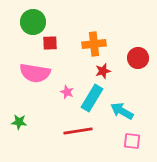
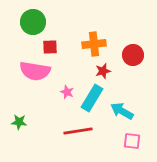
red square: moved 4 px down
red circle: moved 5 px left, 3 px up
pink semicircle: moved 2 px up
